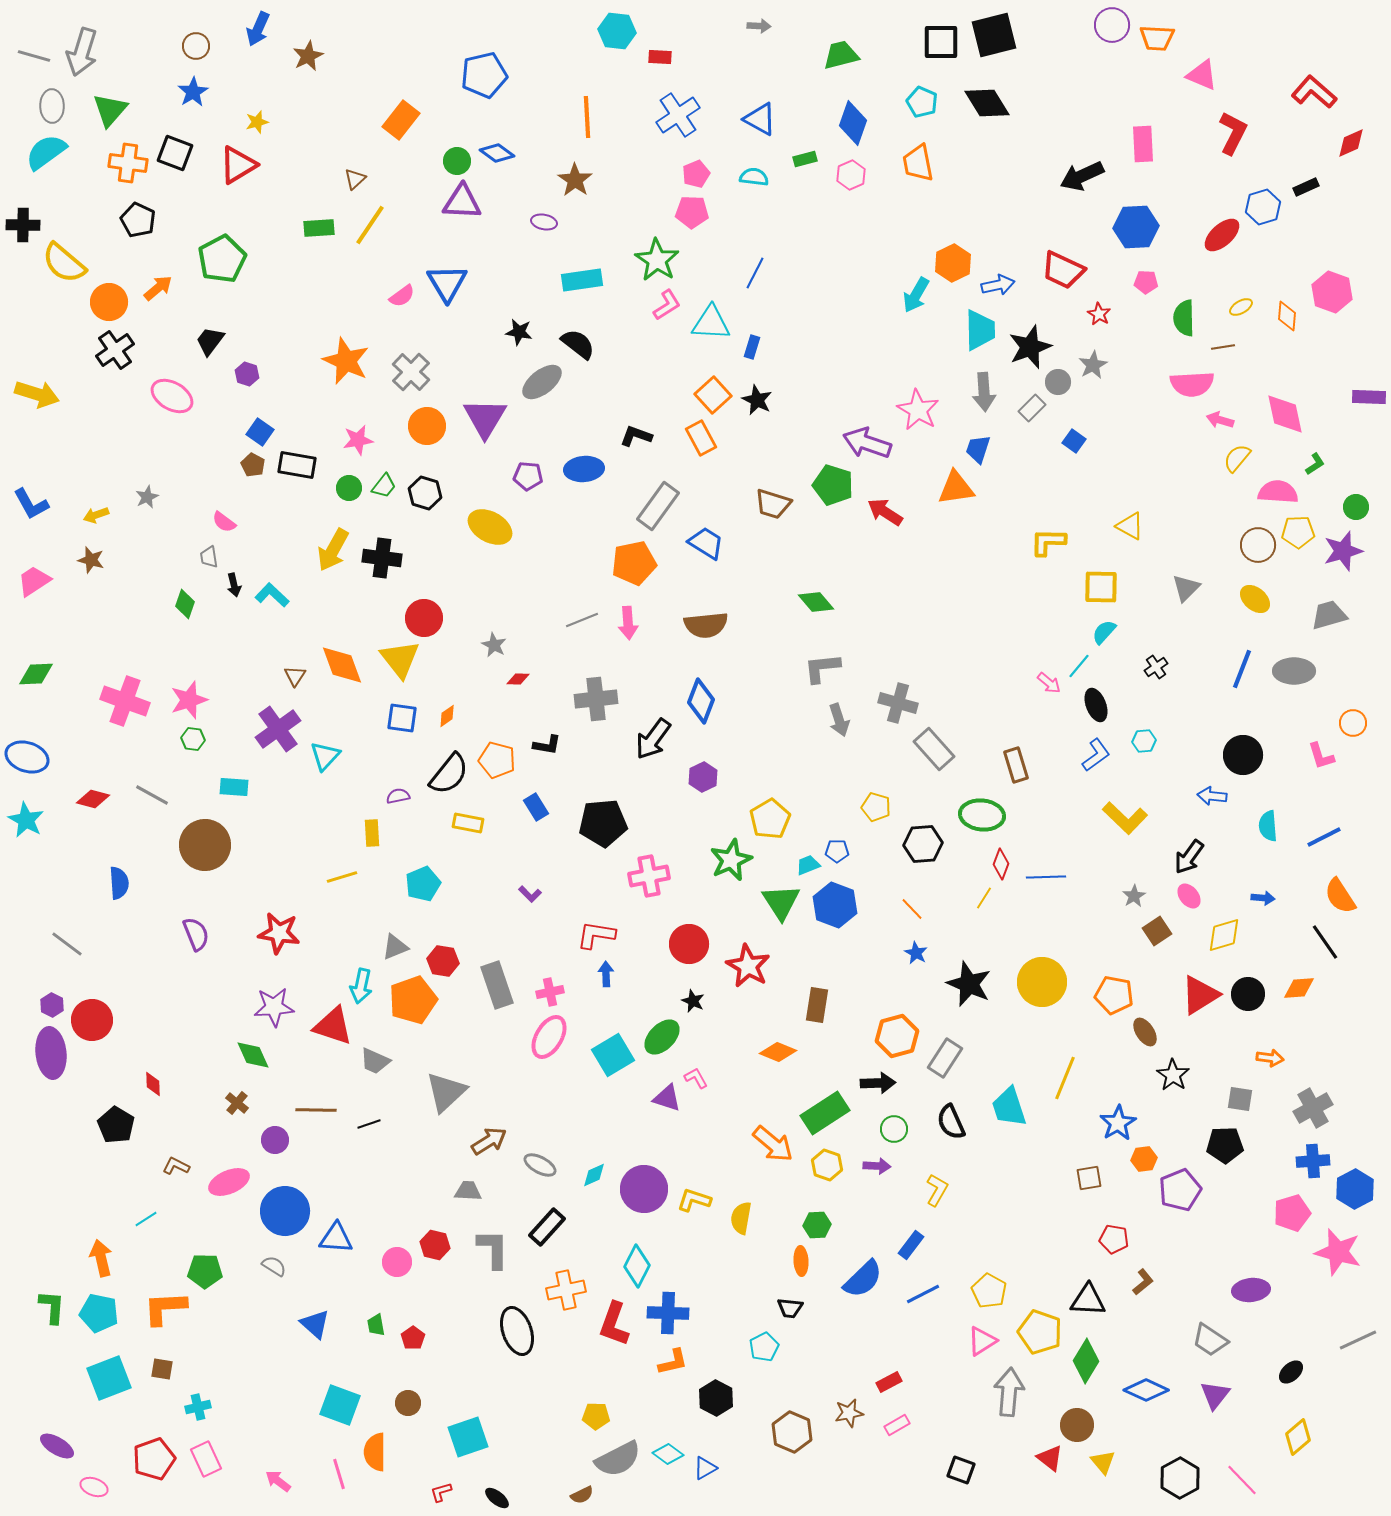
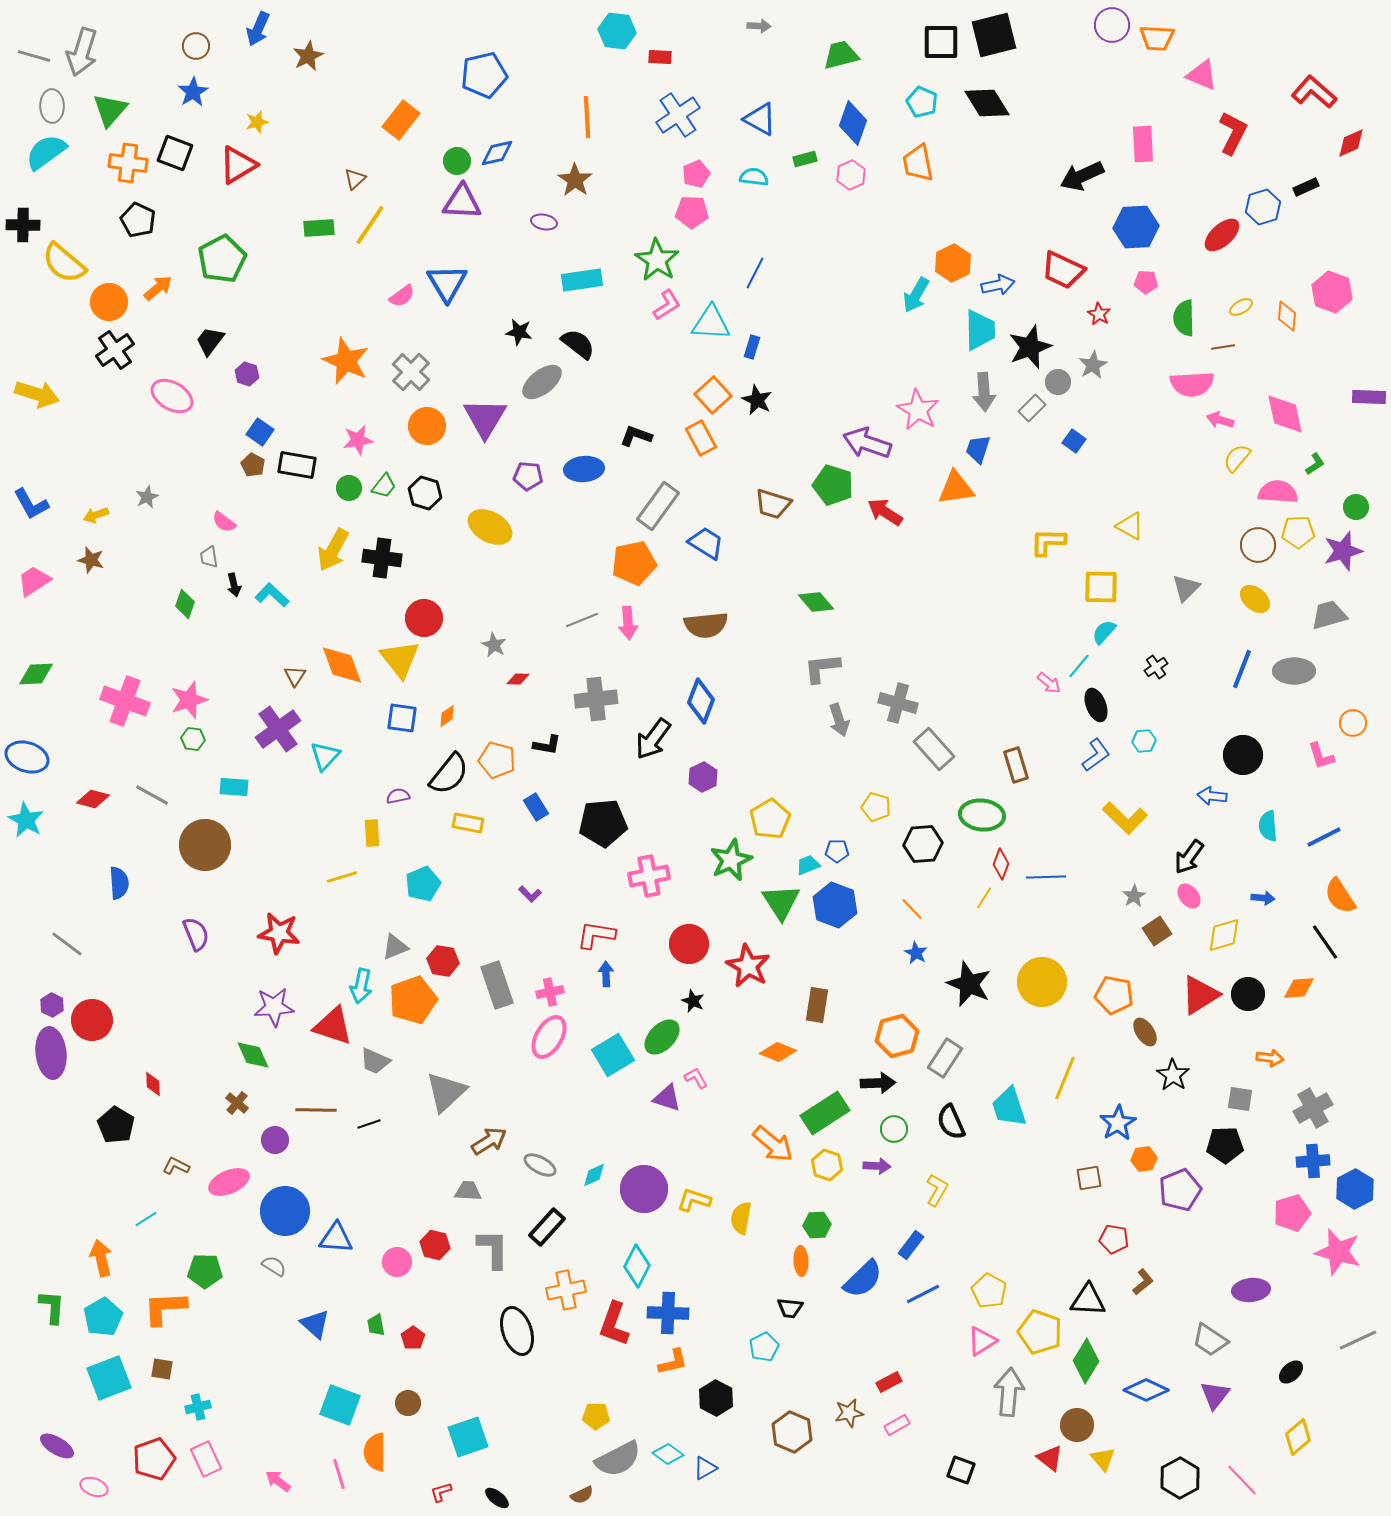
blue diamond at (497, 153): rotated 48 degrees counterclockwise
cyan pentagon at (99, 1313): moved 4 px right, 4 px down; rotated 30 degrees clockwise
yellow triangle at (1103, 1462): moved 3 px up
